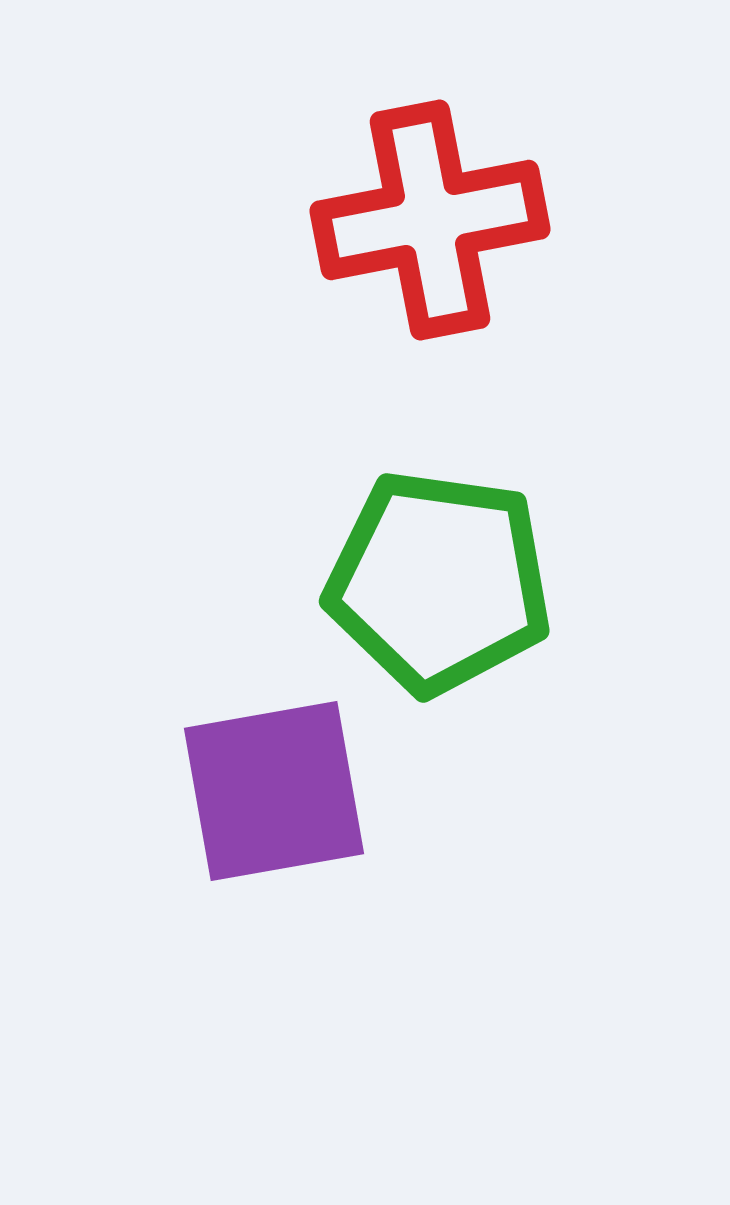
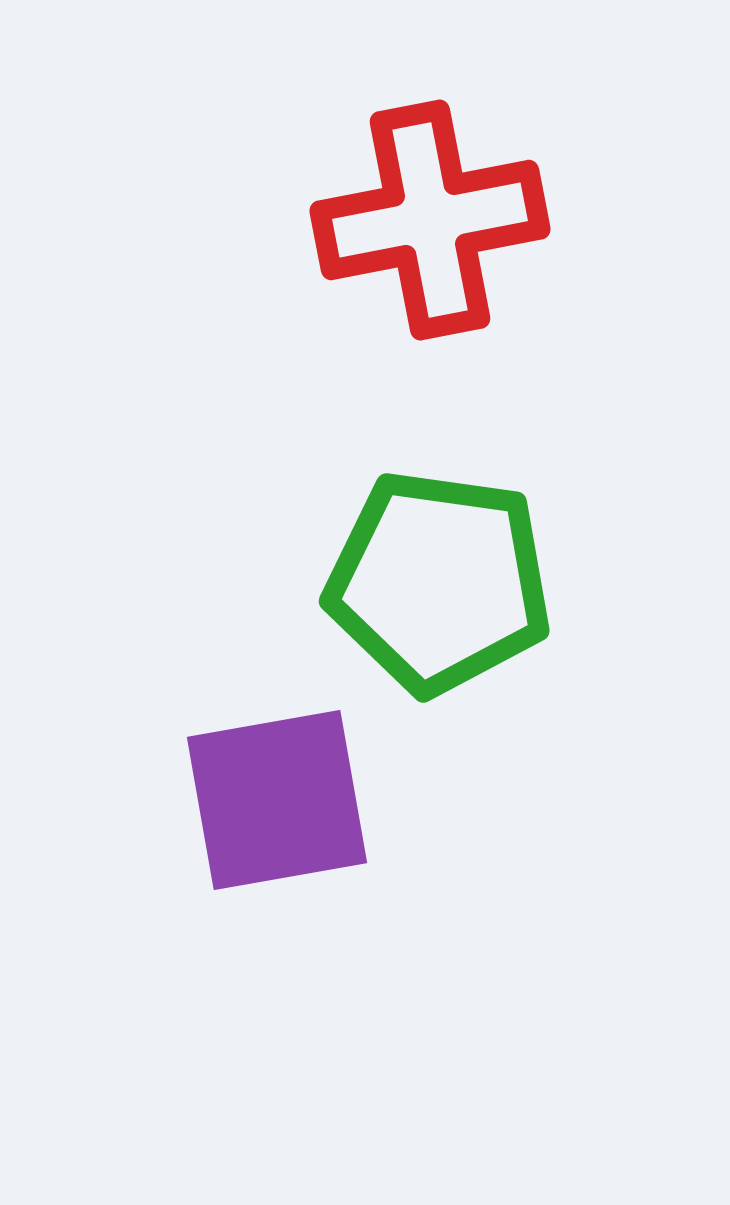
purple square: moved 3 px right, 9 px down
